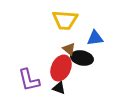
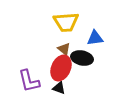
yellow trapezoid: moved 1 px right, 2 px down; rotated 8 degrees counterclockwise
brown triangle: moved 5 px left
purple L-shape: moved 1 px down
